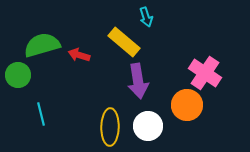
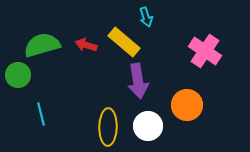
red arrow: moved 7 px right, 10 px up
pink cross: moved 22 px up
yellow ellipse: moved 2 px left
